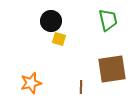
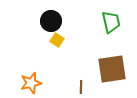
green trapezoid: moved 3 px right, 2 px down
yellow square: moved 2 px left, 1 px down; rotated 16 degrees clockwise
